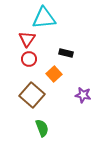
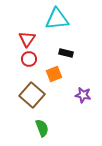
cyan triangle: moved 13 px right, 1 px down
orange square: rotated 21 degrees clockwise
